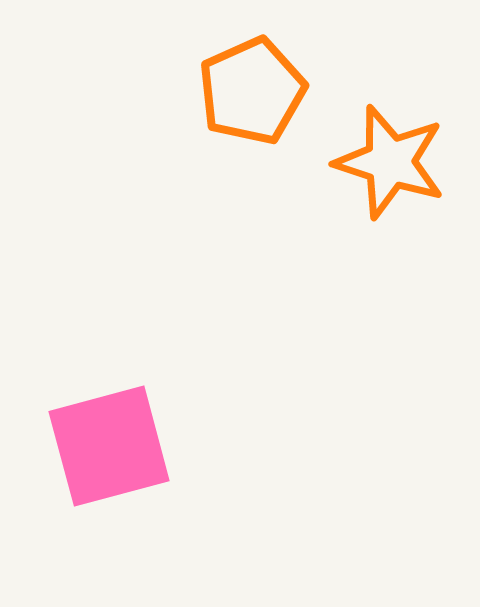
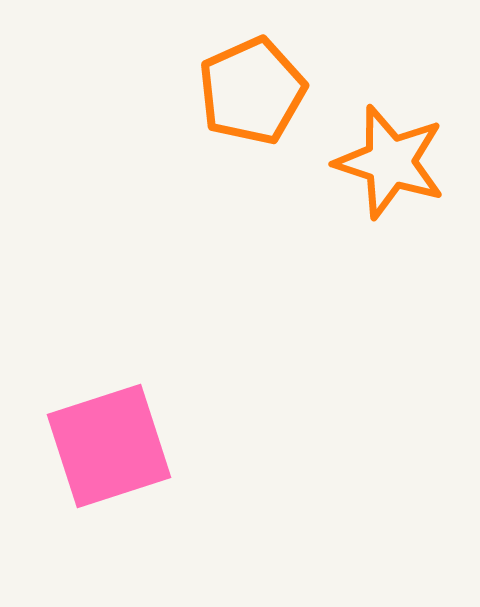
pink square: rotated 3 degrees counterclockwise
